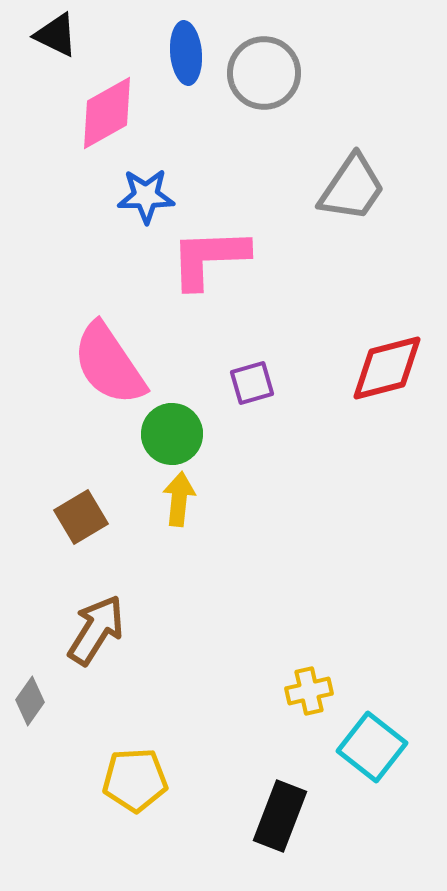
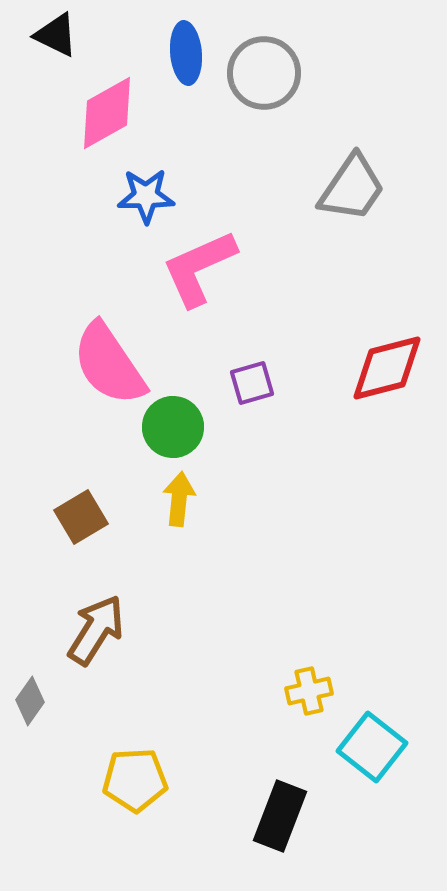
pink L-shape: moved 10 px left, 10 px down; rotated 22 degrees counterclockwise
green circle: moved 1 px right, 7 px up
